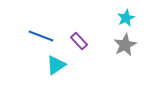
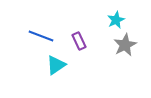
cyan star: moved 10 px left, 2 px down
purple rectangle: rotated 18 degrees clockwise
